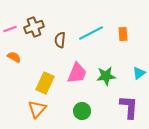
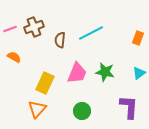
orange rectangle: moved 15 px right, 4 px down; rotated 24 degrees clockwise
green star: moved 1 px left, 4 px up; rotated 18 degrees clockwise
